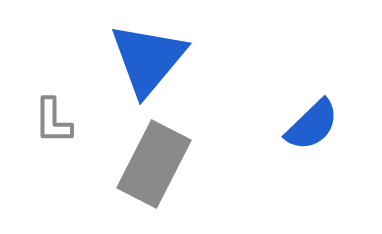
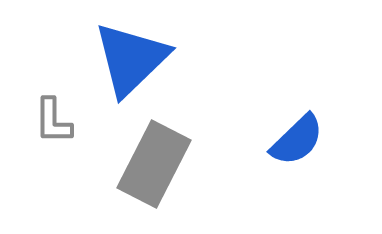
blue triangle: moved 17 px left; rotated 6 degrees clockwise
blue semicircle: moved 15 px left, 15 px down
